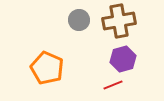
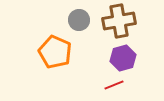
purple hexagon: moved 1 px up
orange pentagon: moved 8 px right, 16 px up
red line: moved 1 px right
